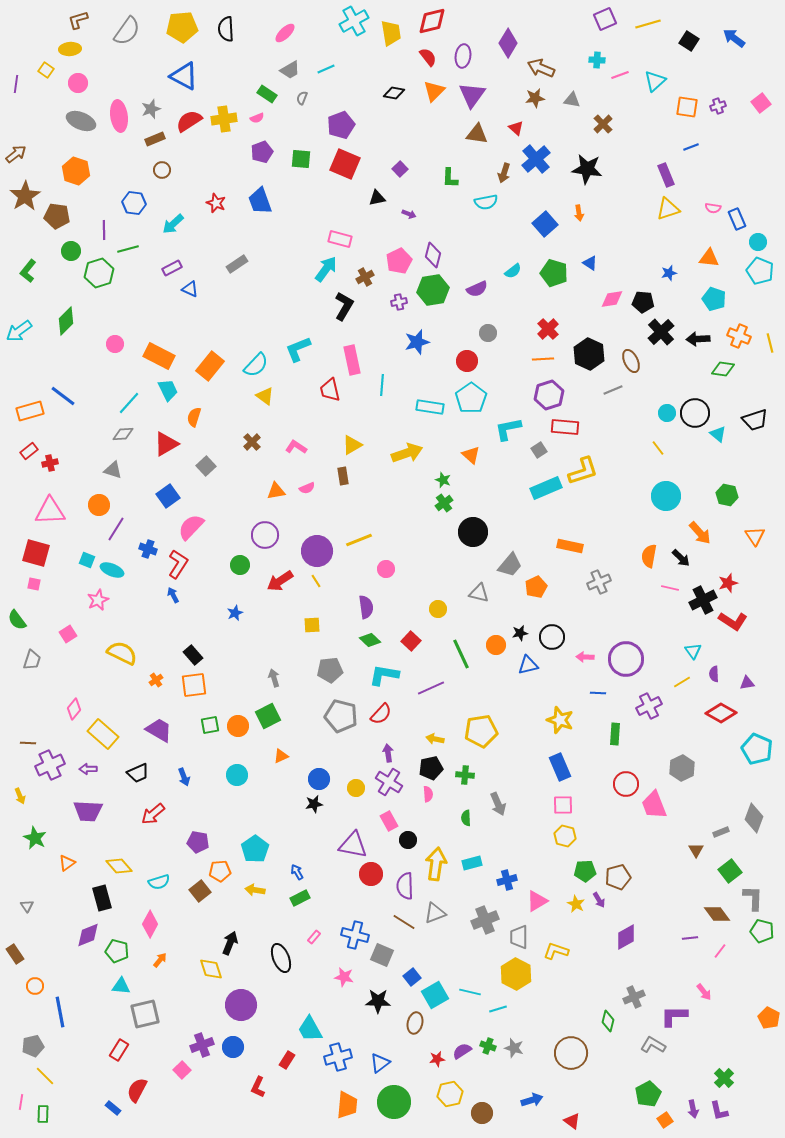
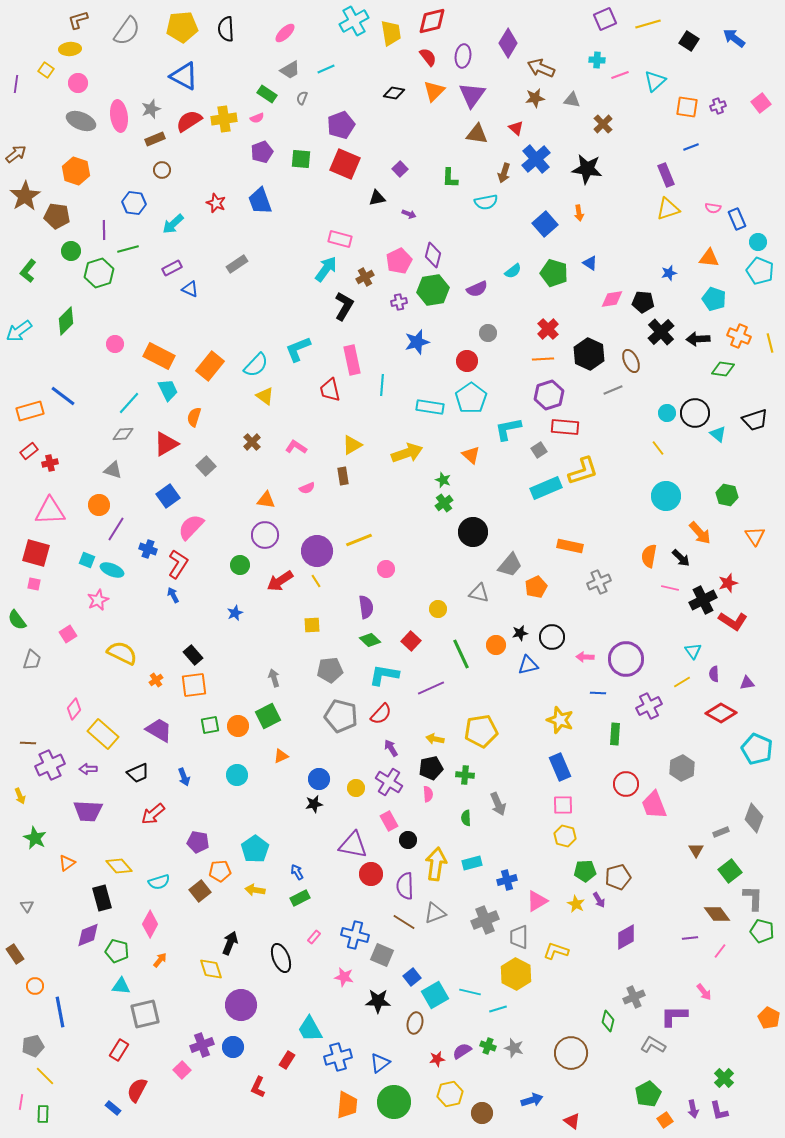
orange triangle at (276, 491): moved 10 px left, 9 px down; rotated 18 degrees clockwise
purple arrow at (388, 753): moved 3 px right, 5 px up; rotated 24 degrees counterclockwise
